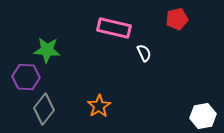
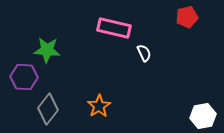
red pentagon: moved 10 px right, 2 px up
purple hexagon: moved 2 px left
gray diamond: moved 4 px right
